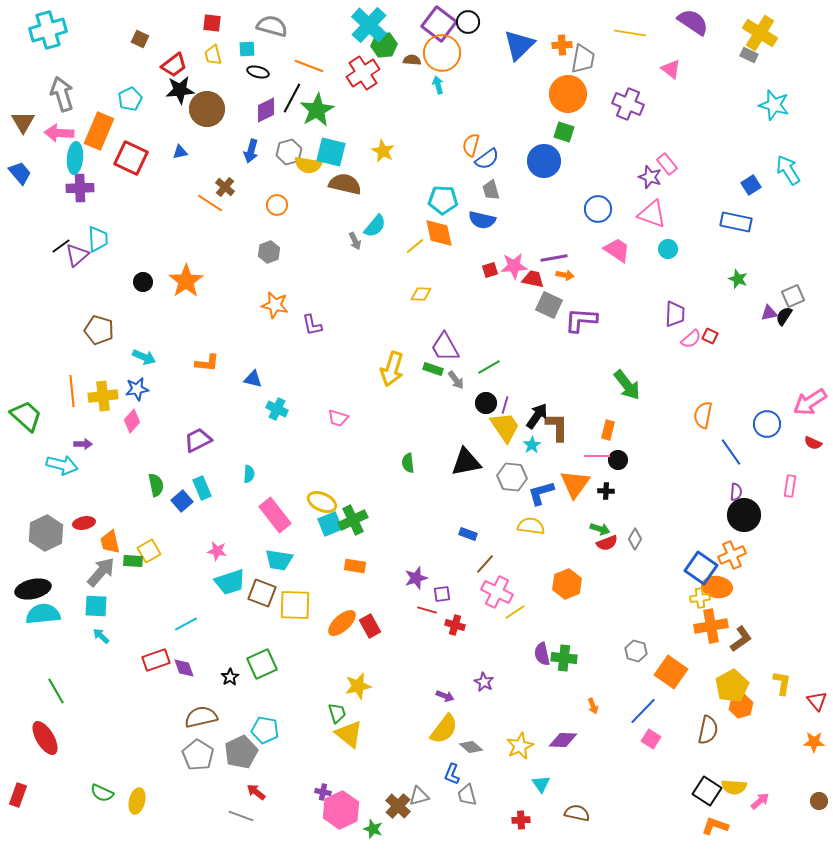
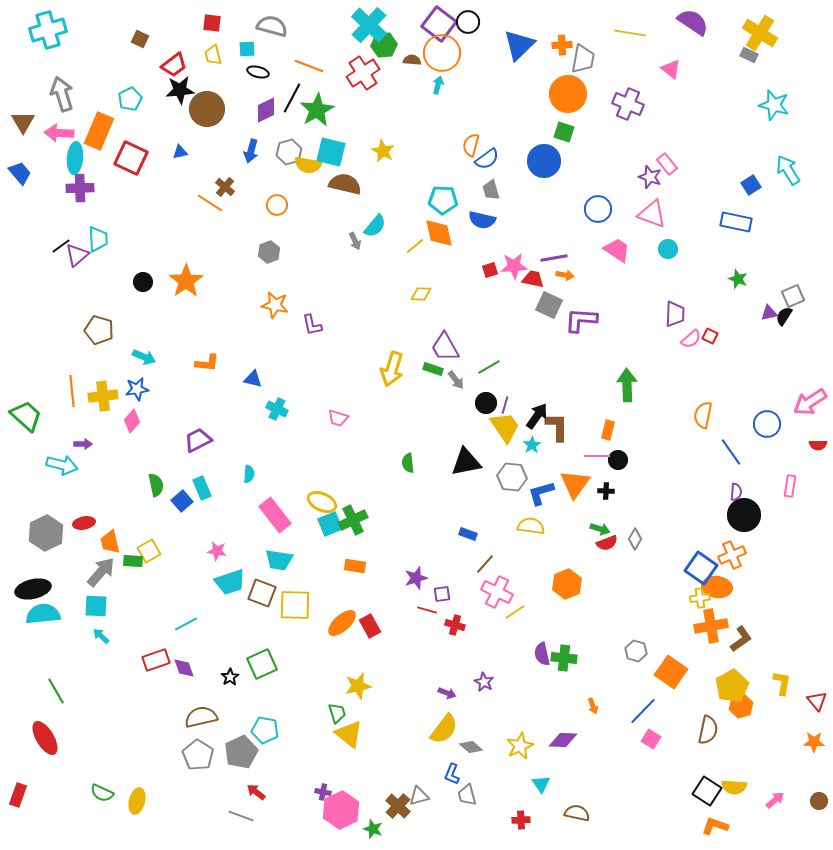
cyan arrow at (438, 85): rotated 30 degrees clockwise
green arrow at (627, 385): rotated 144 degrees counterclockwise
red semicircle at (813, 443): moved 5 px right, 2 px down; rotated 24 degrees counterclockwise
purple arrow at (445, 696): moved 2 px right, 3 px up
pink arrow at (760, 801): moved 15 px right, 1 px up
